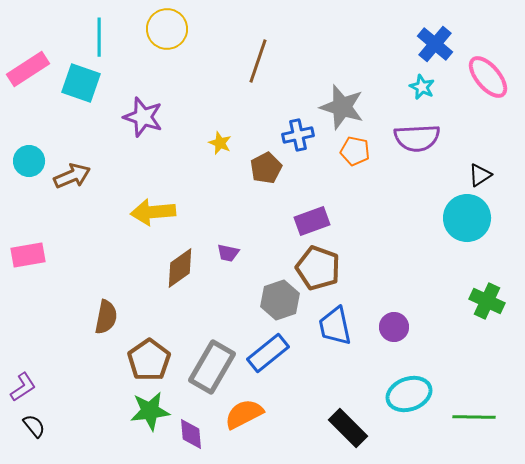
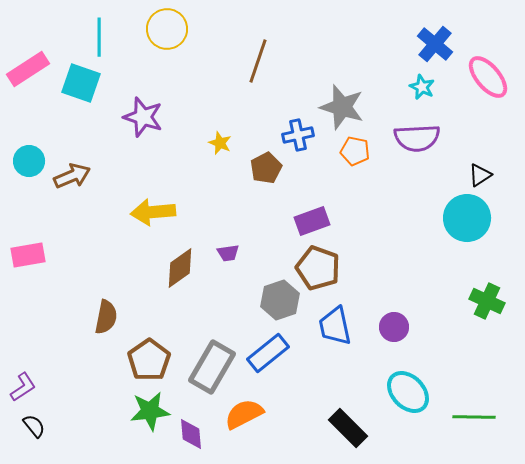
purple trapezoid at (228, 253): rotated 20 degrees counterclockwise
cyan ellipse at (409, 394): moved 1 px left, 2 px up; rotated 66 degrees clockwise
